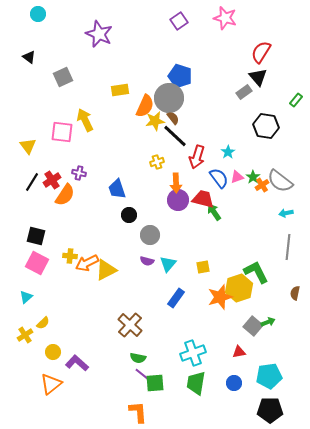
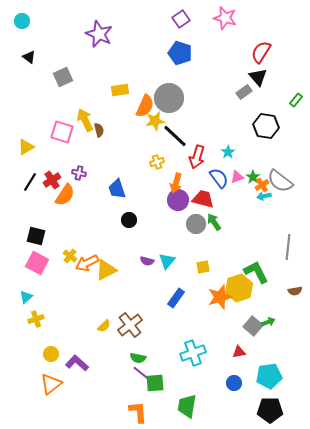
cyan circle at (38, 14): moved 16 px left, 7 px down
purple square at (179, 21): moved 2 px right, 2 px up
blue pentagon at (180, 76): moved 23 px up
brown semicircle at (173, 118): moved 74 px left, 12 px down; rotated 24 degrees clockwise
pink square at (62, 132): rotated 10 degrees clockwise
yellow triangle at (28, 146): moved 2 px left, 1 px down; rotated 36 degrees clockwise
black line at (32, 182): moved 2 px left
orange arrow at (176, 183): rotated 18 degrees clockwise
green arrow at (214, 212): moved 10 px down
cyan arrow at (286, 213): moved 22 px left, 17 px up
black circle at (129, 215): moved 5 px down
gray circle at (150, 235): moved 46 px right, 11 px up
yellow cross at (70, 256): rotated 32 degrees clockwise
cyan triangle at (168, 264): moved 1 px left, 3 px up
brown semicircle at (295, 293): moved 2 px up; rotated 112 degrees counterclockwise
yellow semicircle at (43, 323): moved 61 px right, 3 px down
brown cross at (130, 325): rotated 10 degrees clockwise
yellow cross at (25, 335): moved 11 px right, 16 px up; rotated 14 degrees clockwise
yellow circle at (53, 352): moved 2 px left, 2 px down
purple line at (143, 375): moved 2 px left, 2 px up
green trapezoid at (196, 383): moved 9 px left, 23 px down
